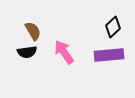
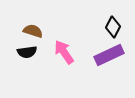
black diamond: rotated 20 degrees counterclockwise
brown semicircle: rotated 42 degrees counterclockwise
purple rectangle: rotated 20 degrees counterclockwise
